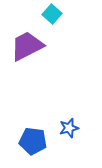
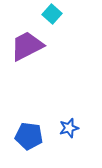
blue pentagon: moved 4 px left, 5 px up
